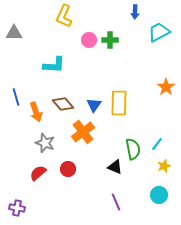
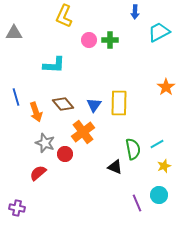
cyan line: rotated 24 degrees clockwise
red circle: moved 3 px left, 15 px up
purple line: moved 21 px right, 1 px down
